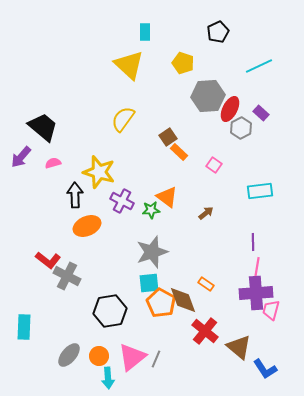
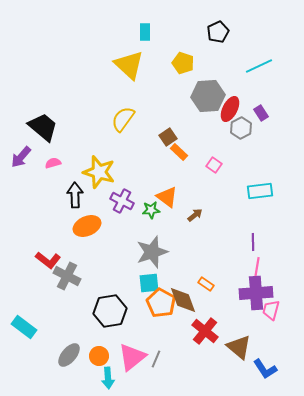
purple rectangle at (261, 113): rotated 14 degrees clockwise
brown arrow at (206, 213): moved 11 px left, 2 px down
cyan rectangle at (24, 327): rotated 55 degrees counterclockwise
